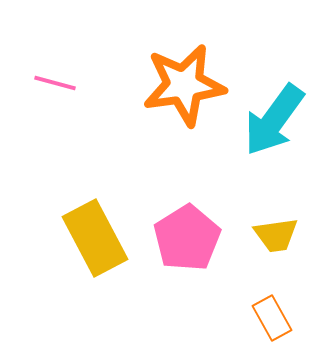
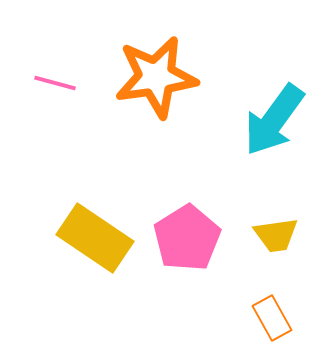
orange star: moved 28 px left, 8 px up
yellow rectangle: rotated 28 degrees counterclockwise
